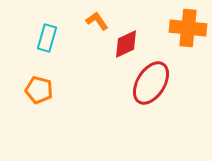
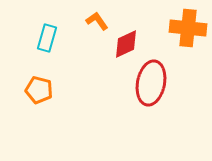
red ellipse: rotated 21 degrees counterclockwise
